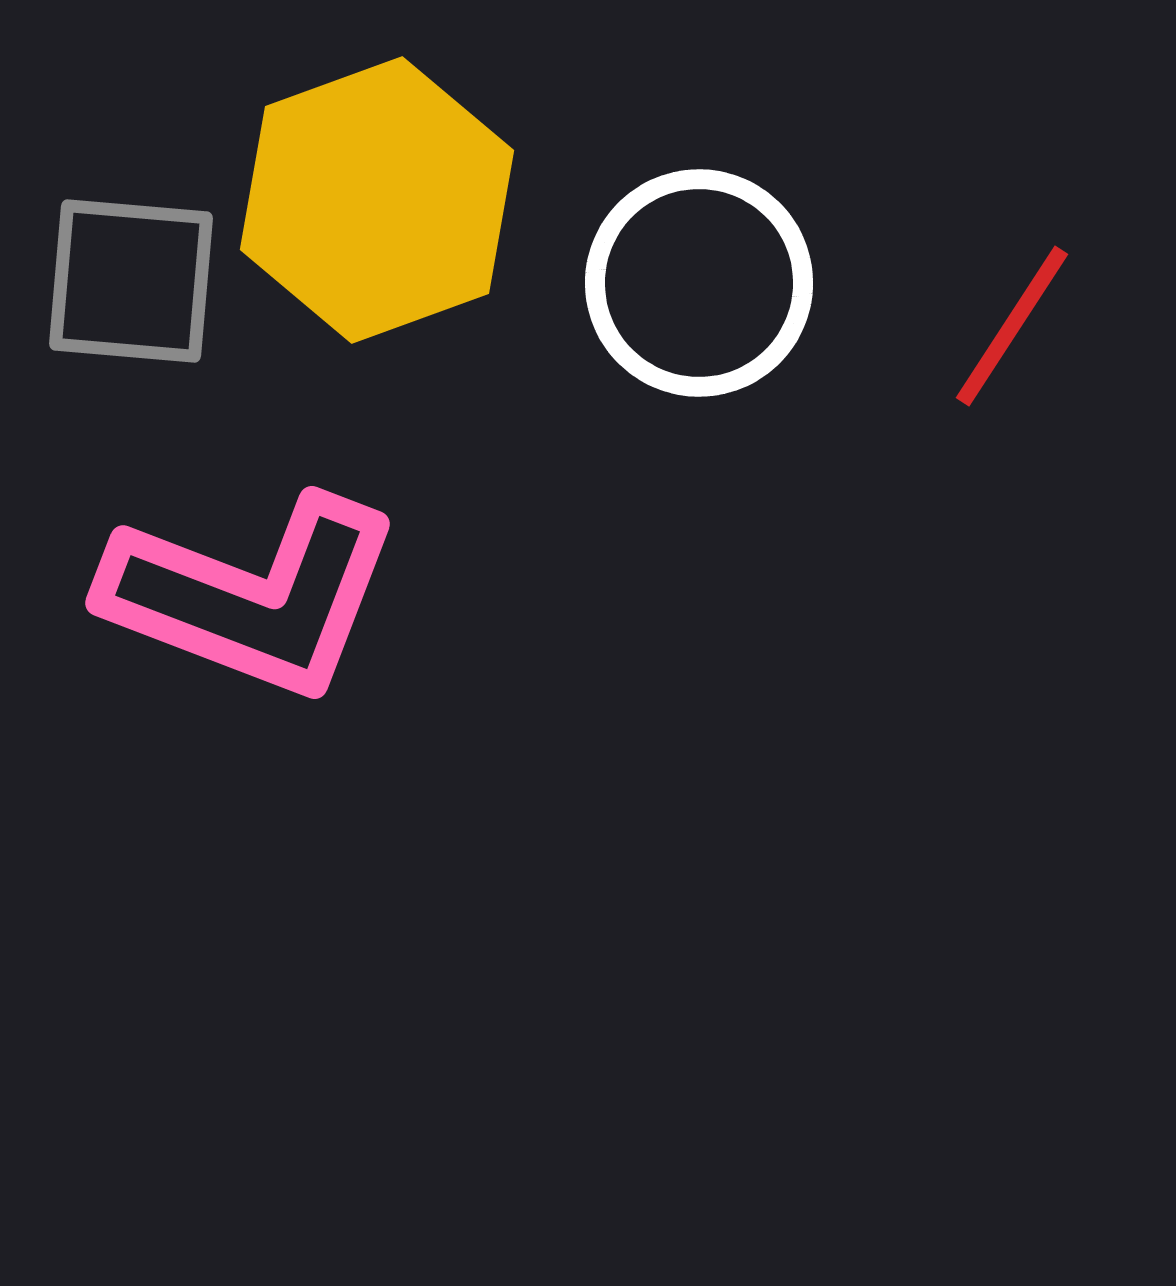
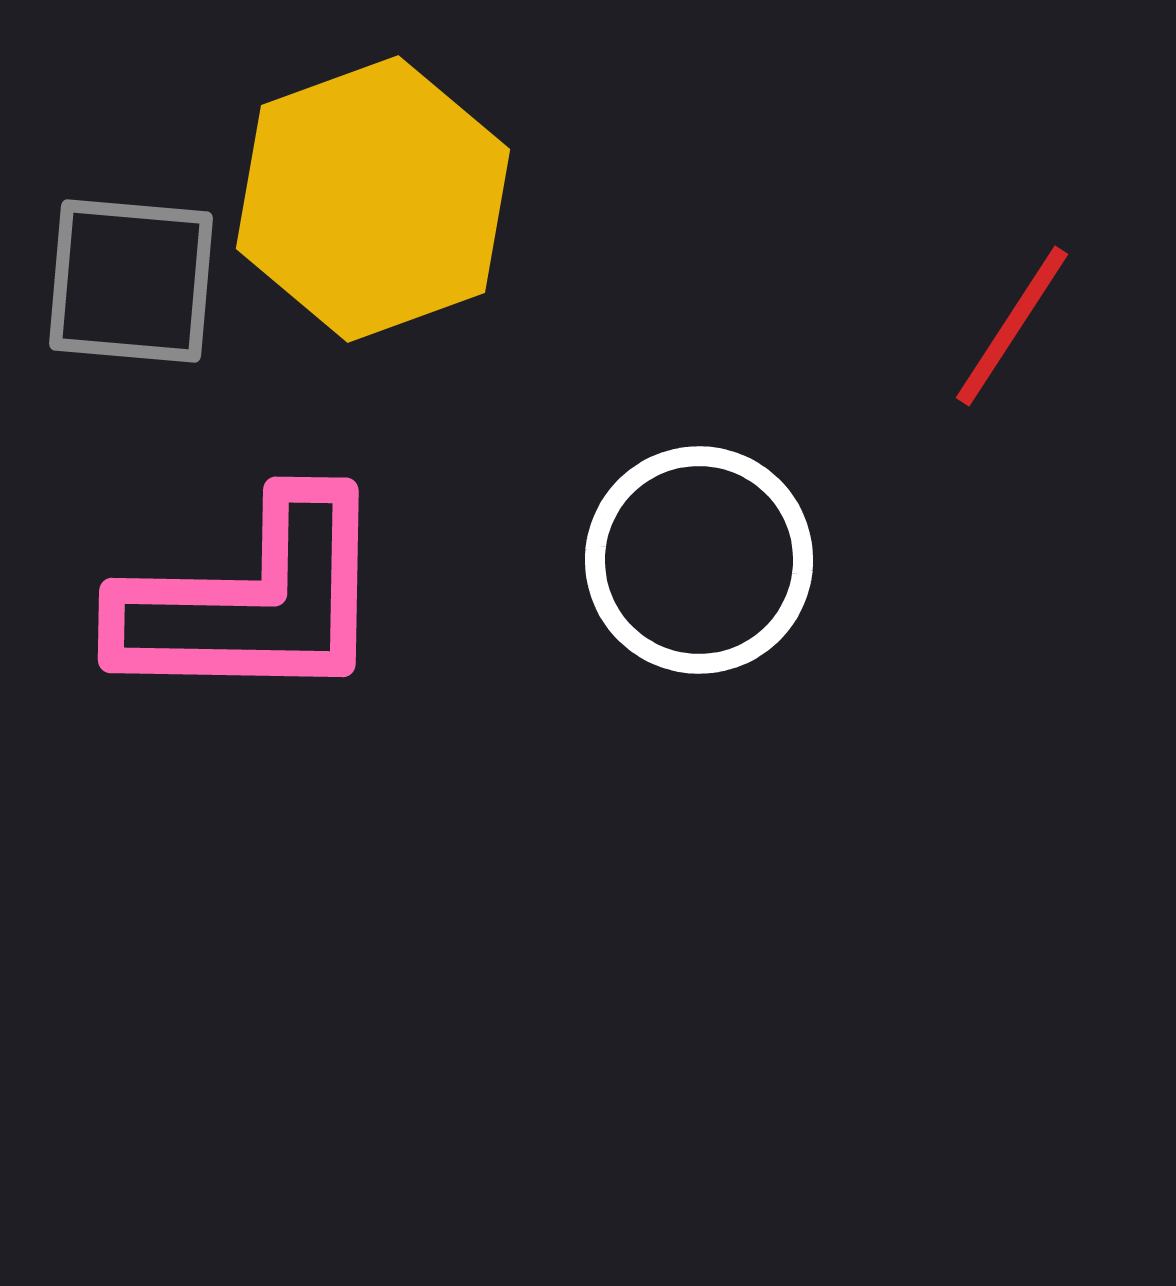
yellow hexagon: moved 4 px left, 1 px up
white circle: moved 277 px down
pink L-shape: moved 1 px right, 5 px down; rotated 20 degrees counterclockwise
